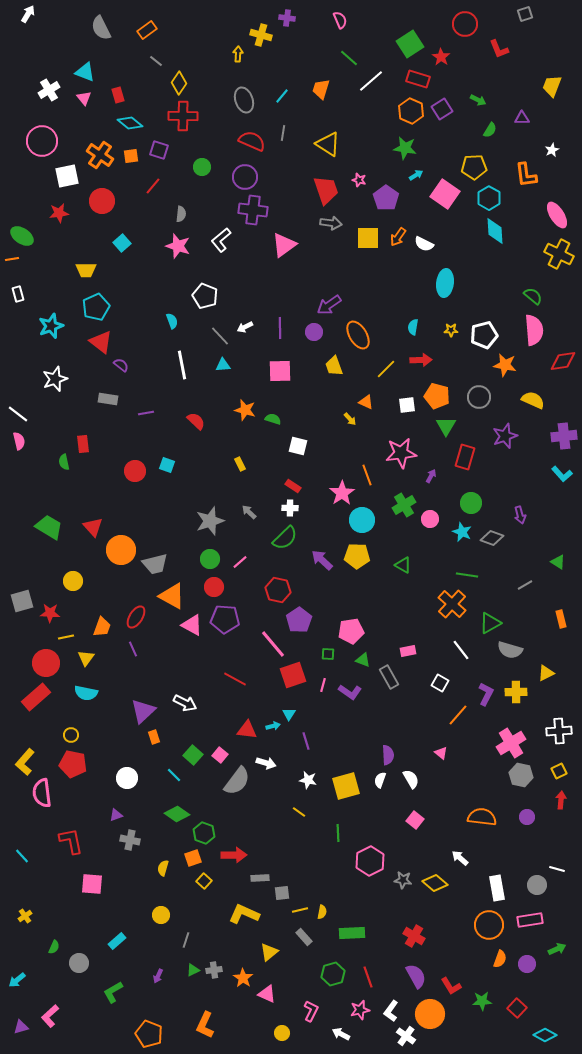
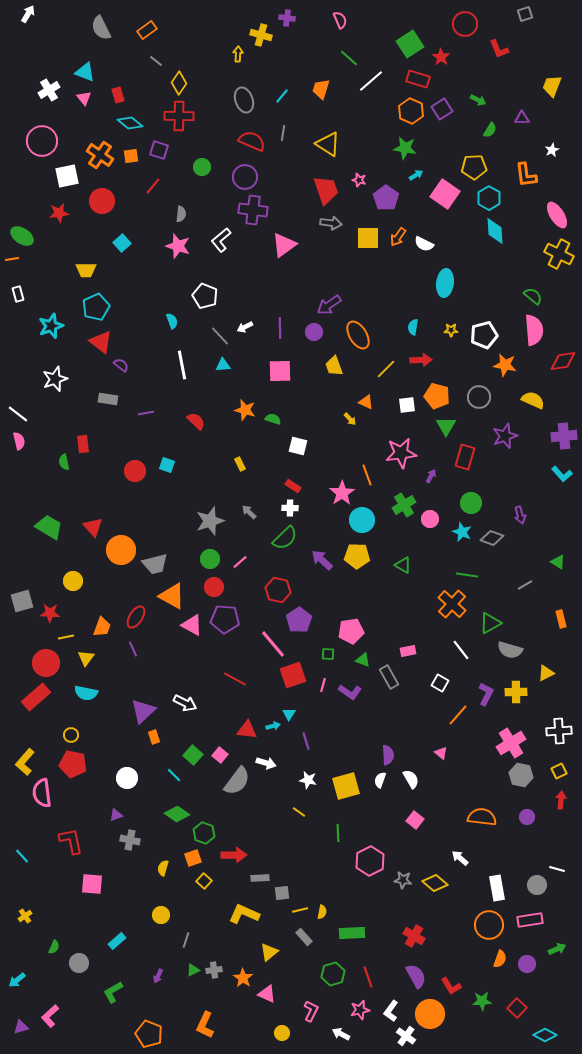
red cross at (183, 116): moved 4 px left
